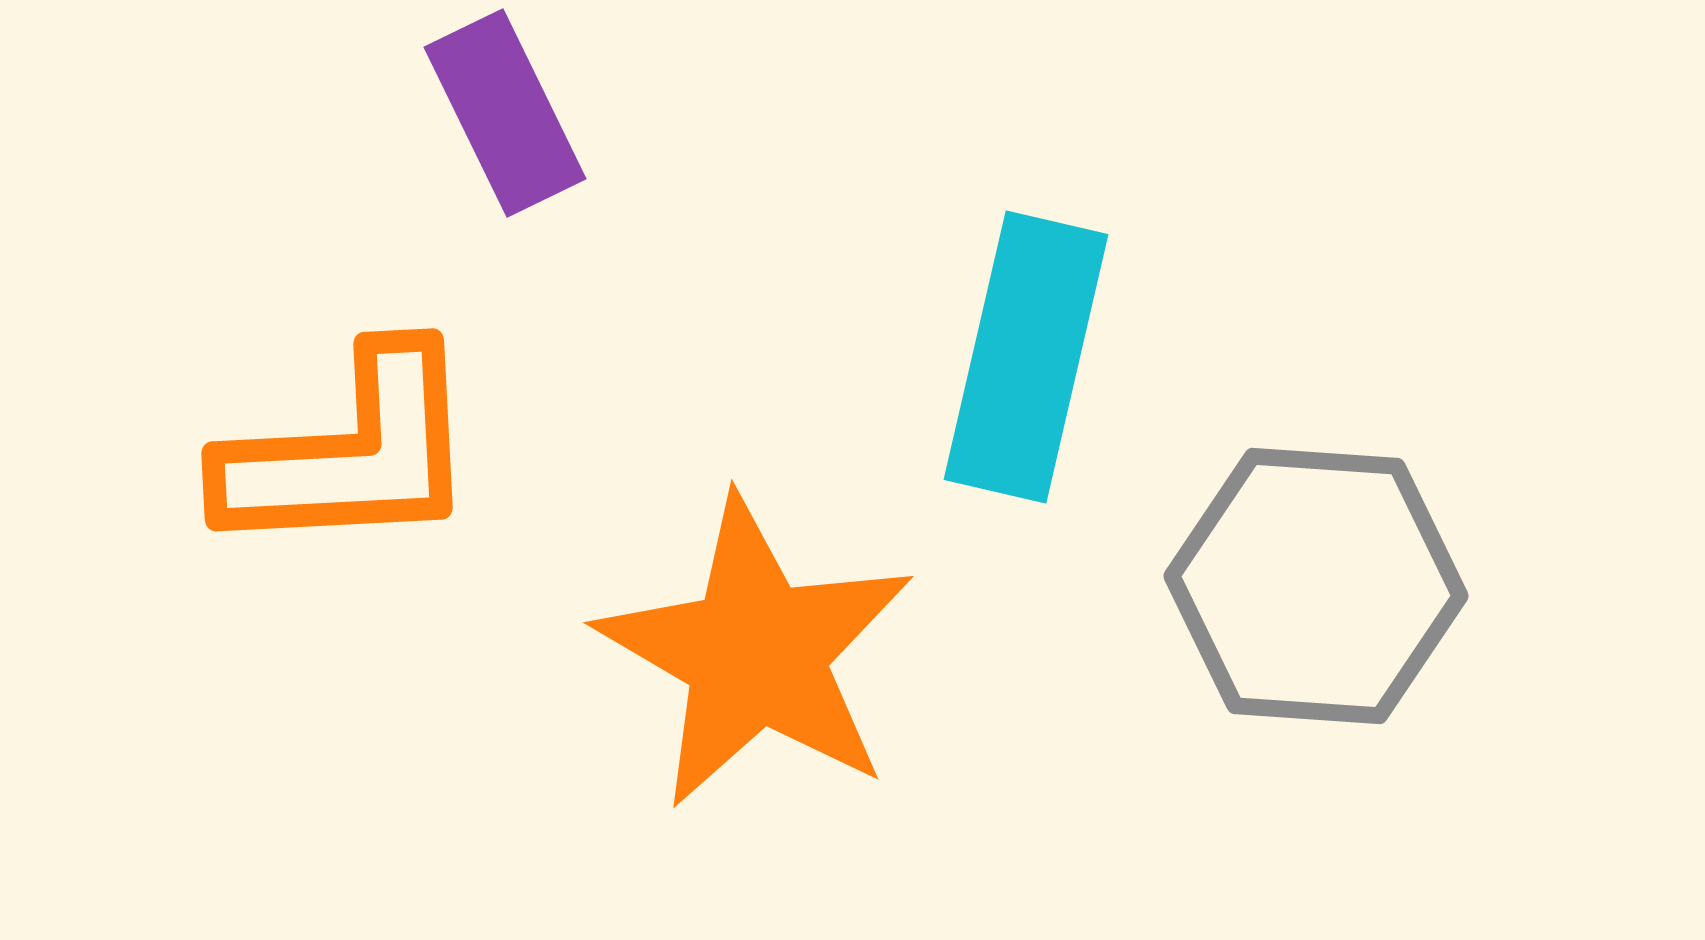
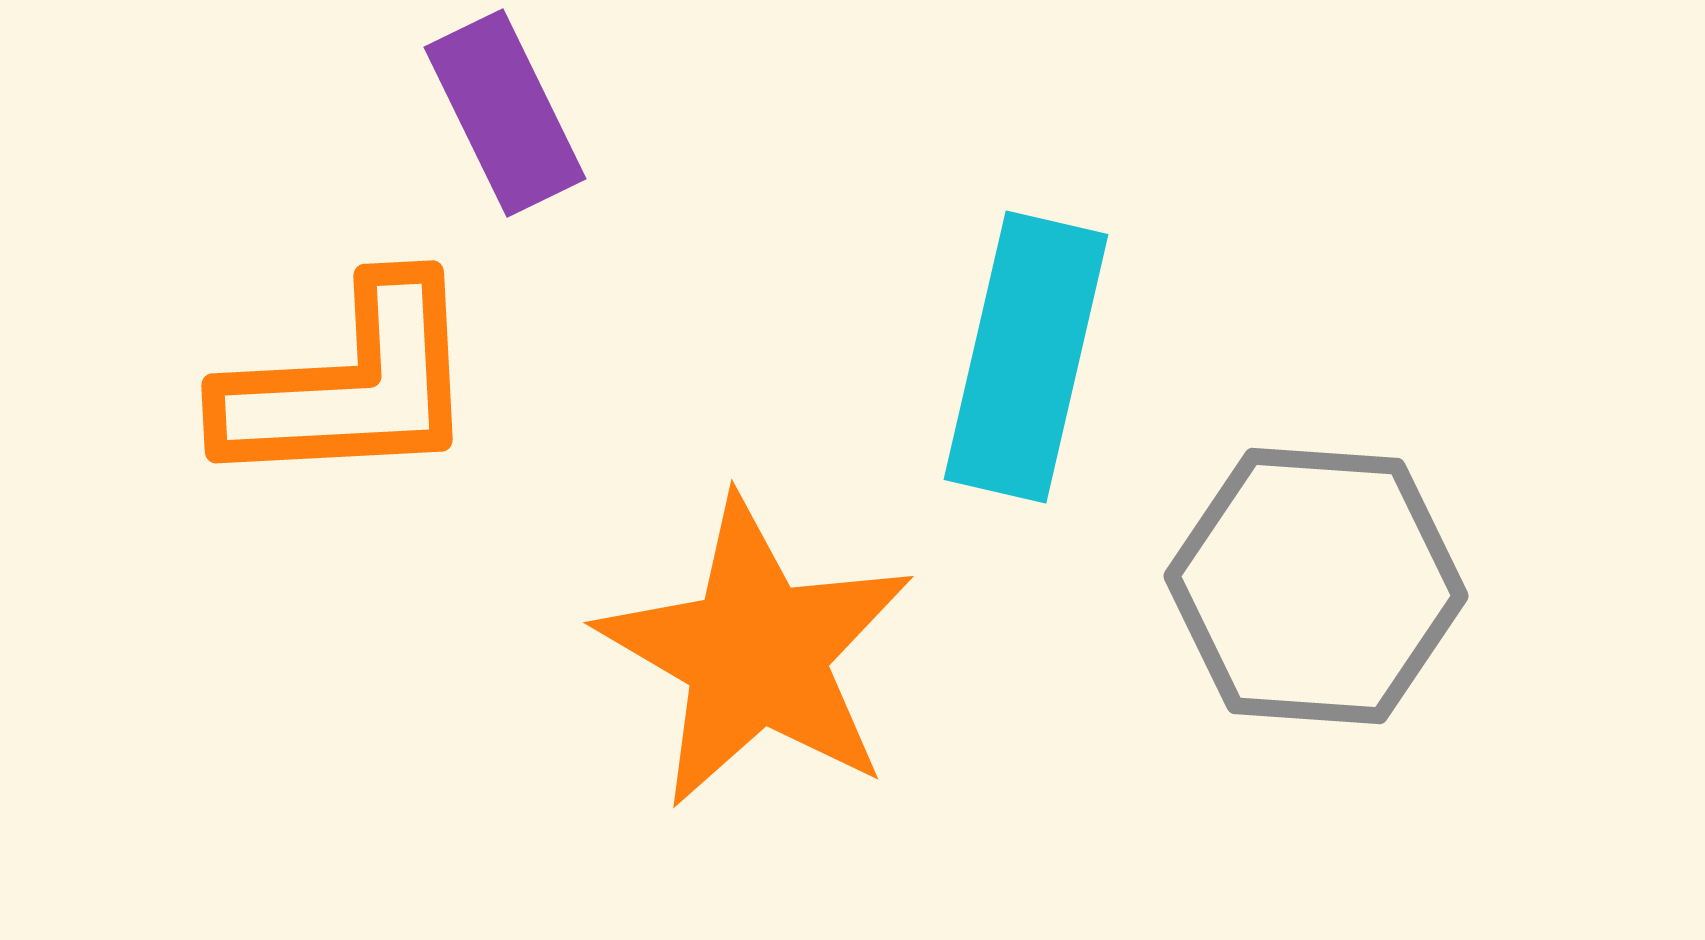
orange L-shape: moved 68 px up
